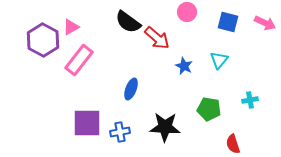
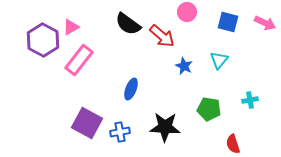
black semicircle: moved 2 px down
red arrow: moved 5 px right, 2 px up
purple square: rotated 28 degrees clockwise
